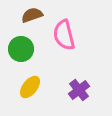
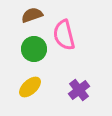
green circle: moved 13 px right
yellow ellipse: rotated 10 degrees clockwise
